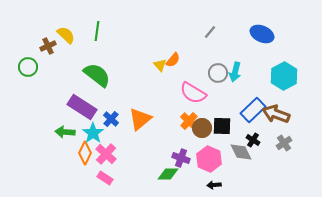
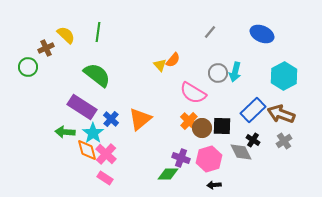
green line: moved 1 px right, 1 px down
brown cross: moved 2 px left, 2 px down
brown arrow: moved 5 px right
gray cross: moved 2 px up
orange diamond: moved 2 px right, 3 px up; rotated 40 degrees counterclockwise
pink hexagon: rotated 20 degrees clockwise
